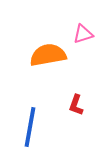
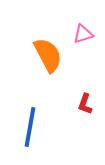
orange semicircle: rotated 72 degrees clockwise
red L-shape: moved 9 px right, 1 px up
